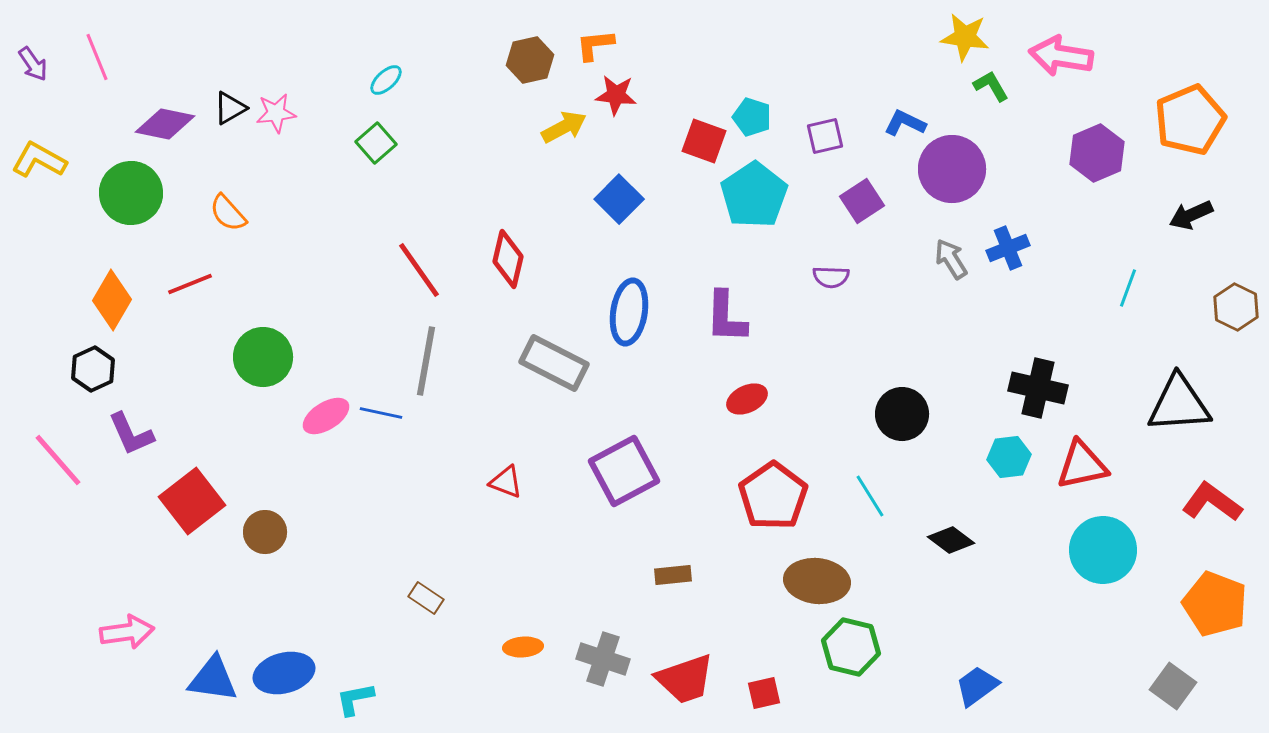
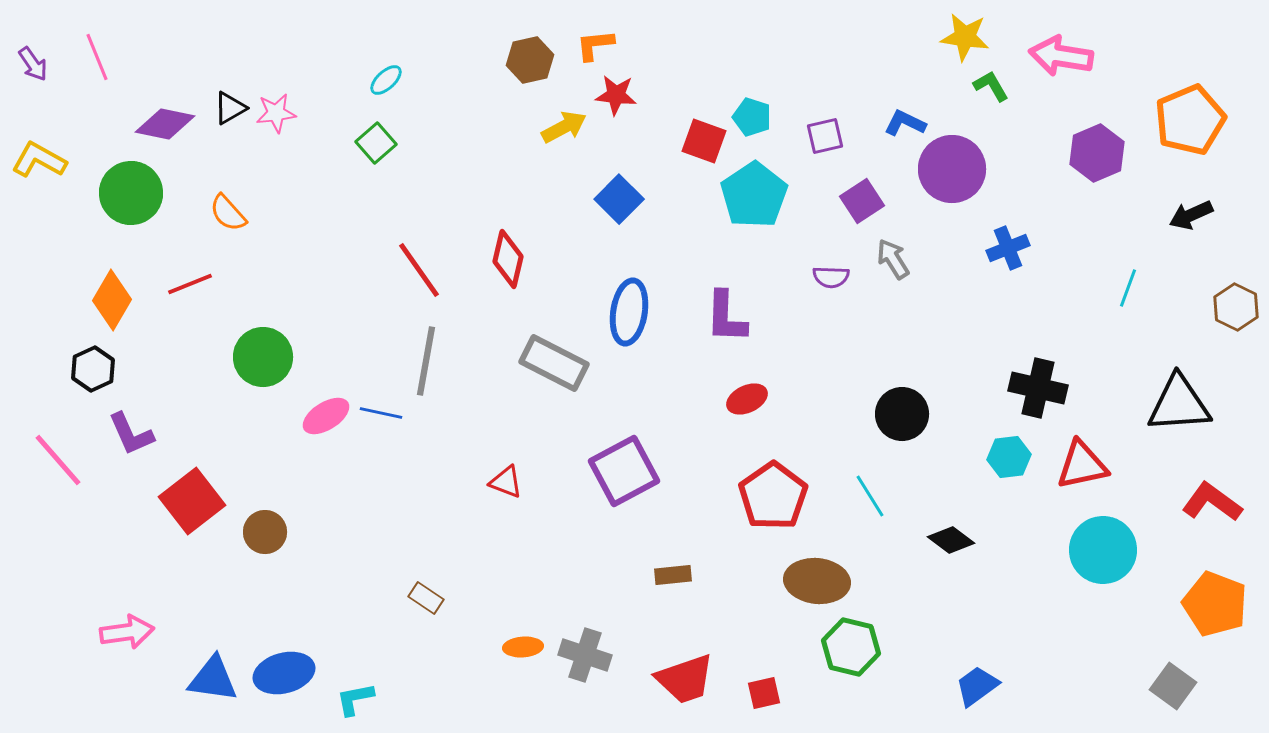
gray arrow at (951, 259): moved 58 px left
gray cross at (603, 659): moved 18 px left, 4 px up
